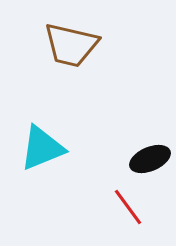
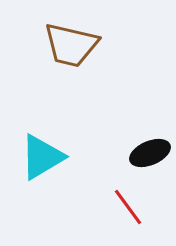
cyan triangle: moved 9 px down; rotated 9 degrees counterclockwise
black ellipse: moved 6 px up
